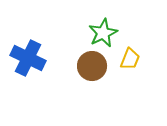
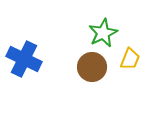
blue cross: moved 4 px left, 1 px down
brown circle: moved 1 px down
